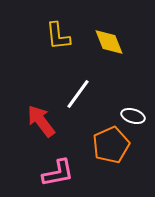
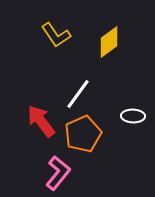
yellow L-shape: moved 2 px left, 1 px up; rotated 28 degrees counterclockwise
yellow diamond: rotated 76 degrees clockwise
white ellipse: rotated 15 degrees counterclockwise
orange pentagon: moved 28 px left, 11 px up
pink L-shape: rotated 40 degrees counterclockwise
